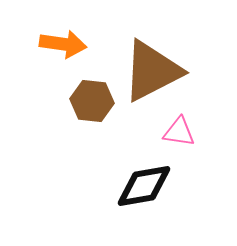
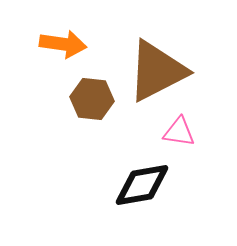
brown triangle: moved 5 px right
brown hexagon: moved 2 px up
black diamond: moved 2 px left, 1 px up
